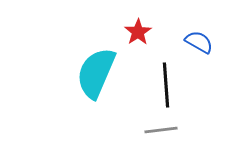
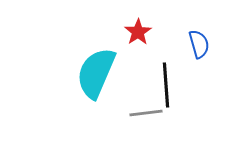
blue semicircle: moved 2 px down; rotated 44 degrees clockwise
gray line: moved 15 px left, 17 px up
